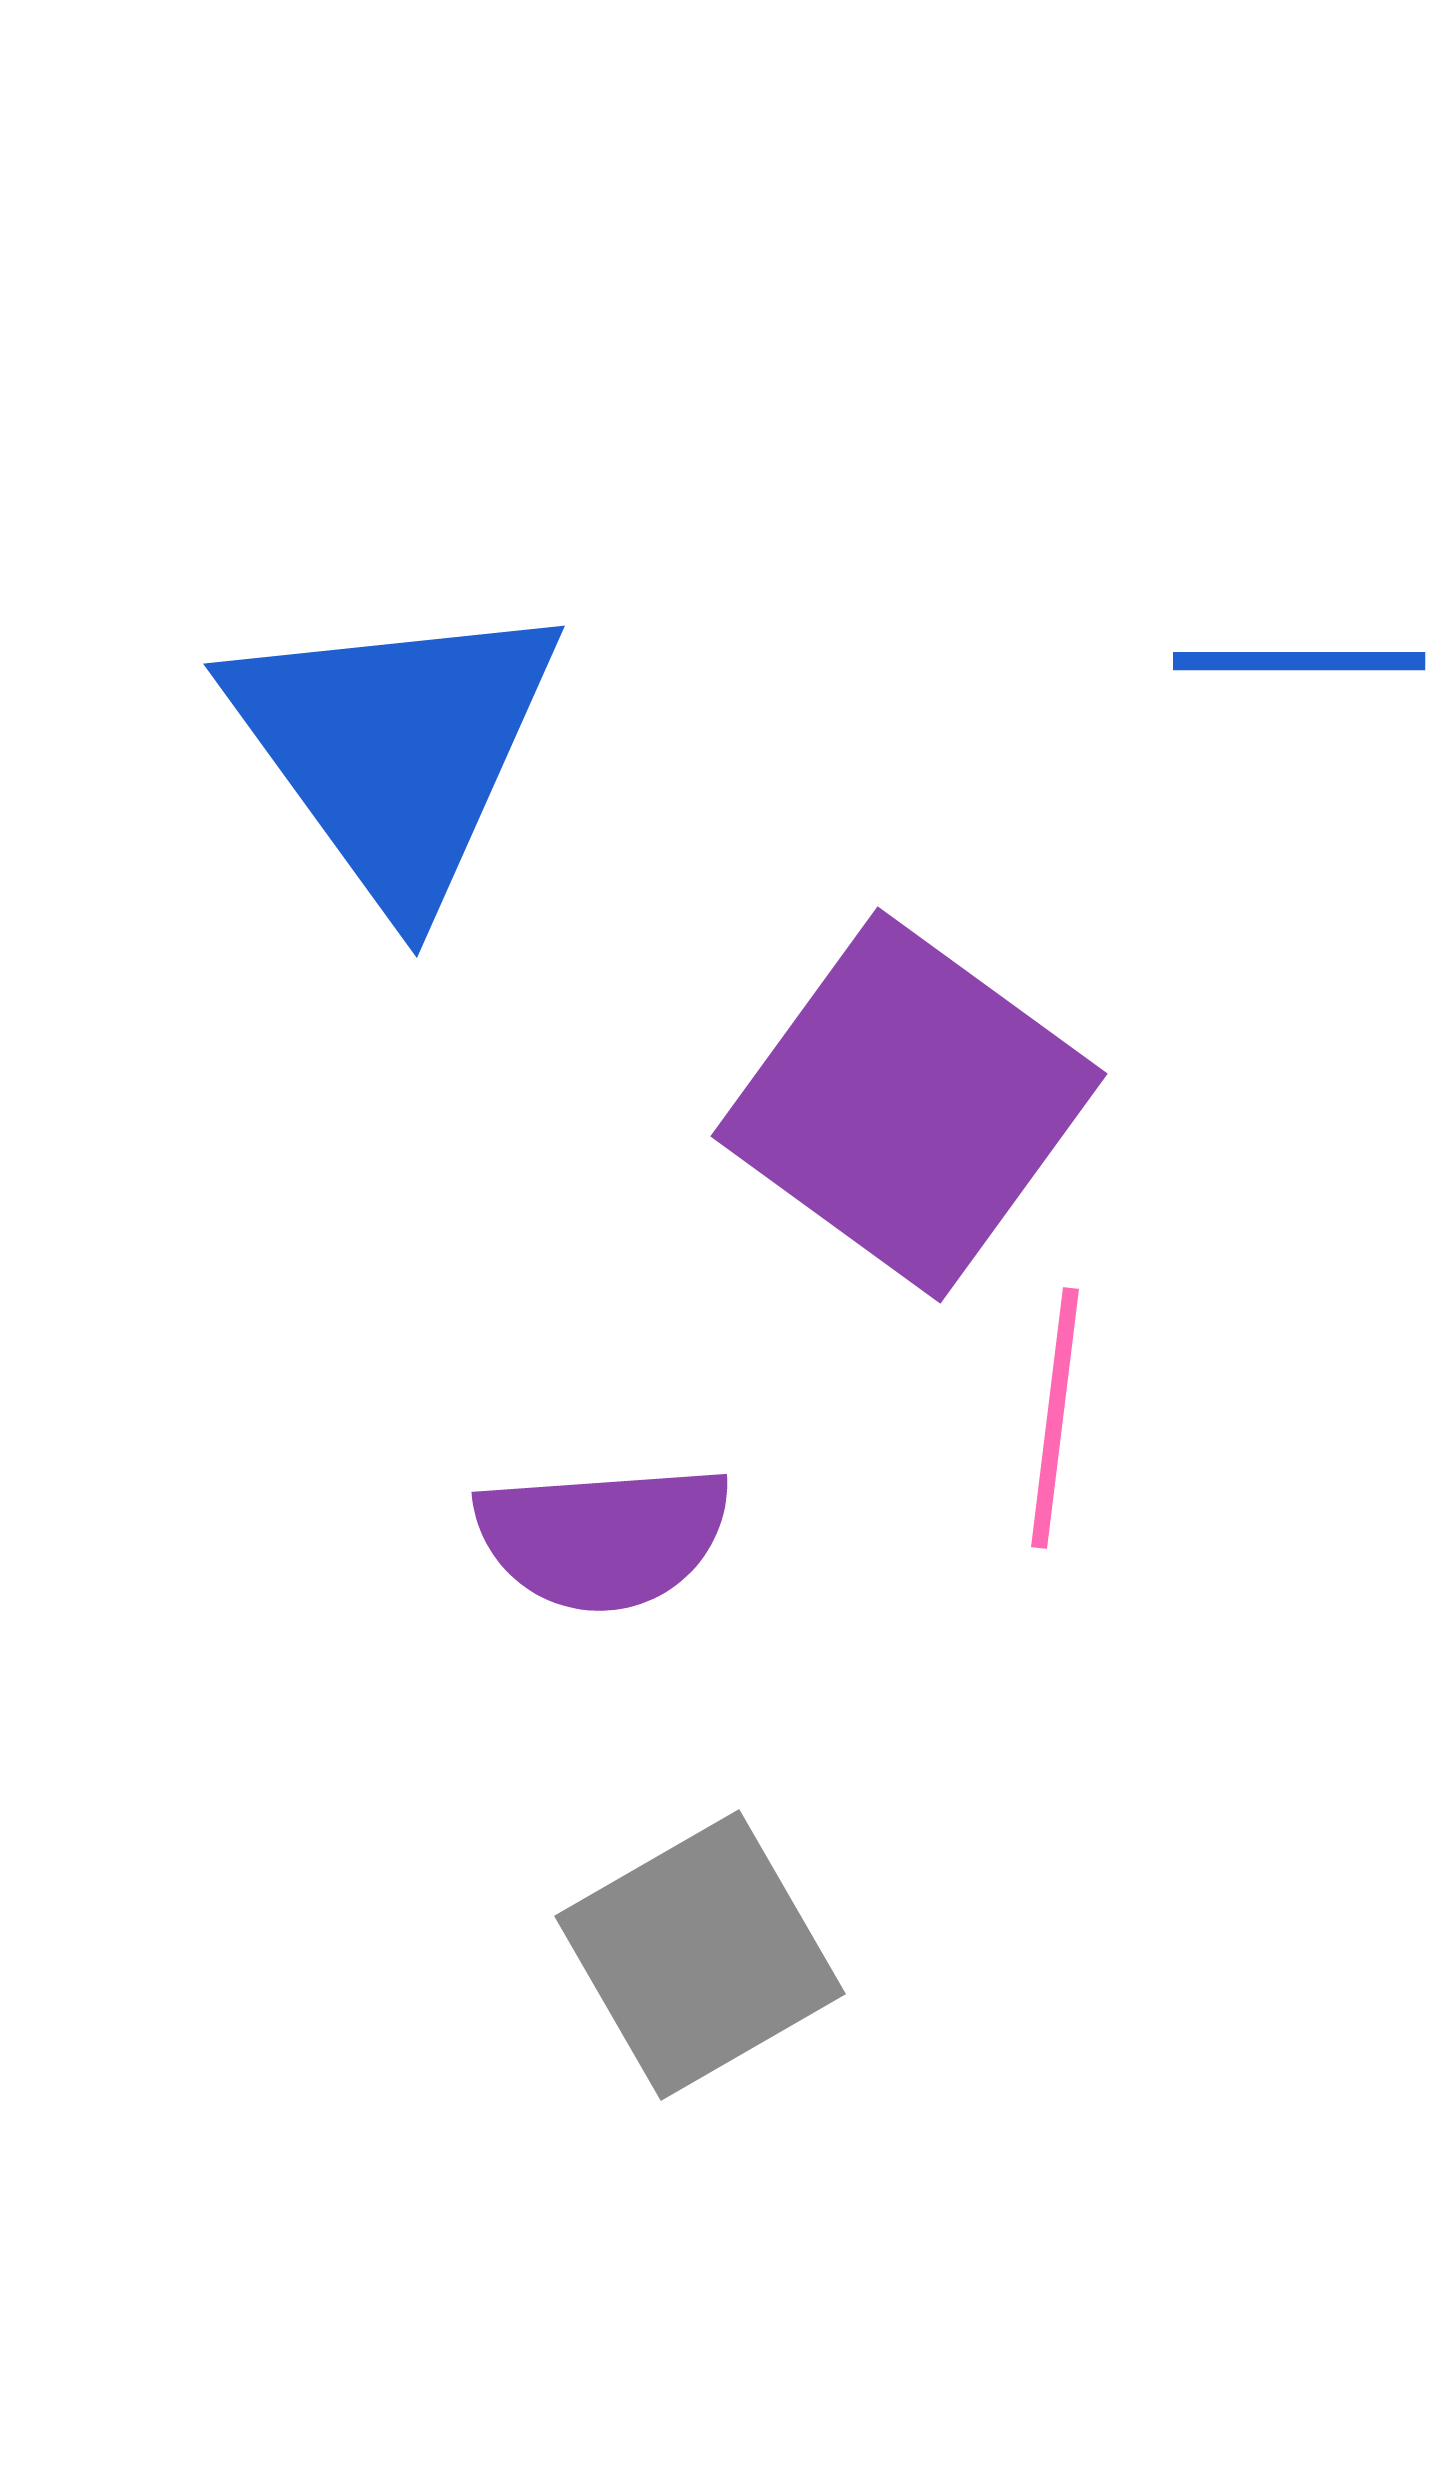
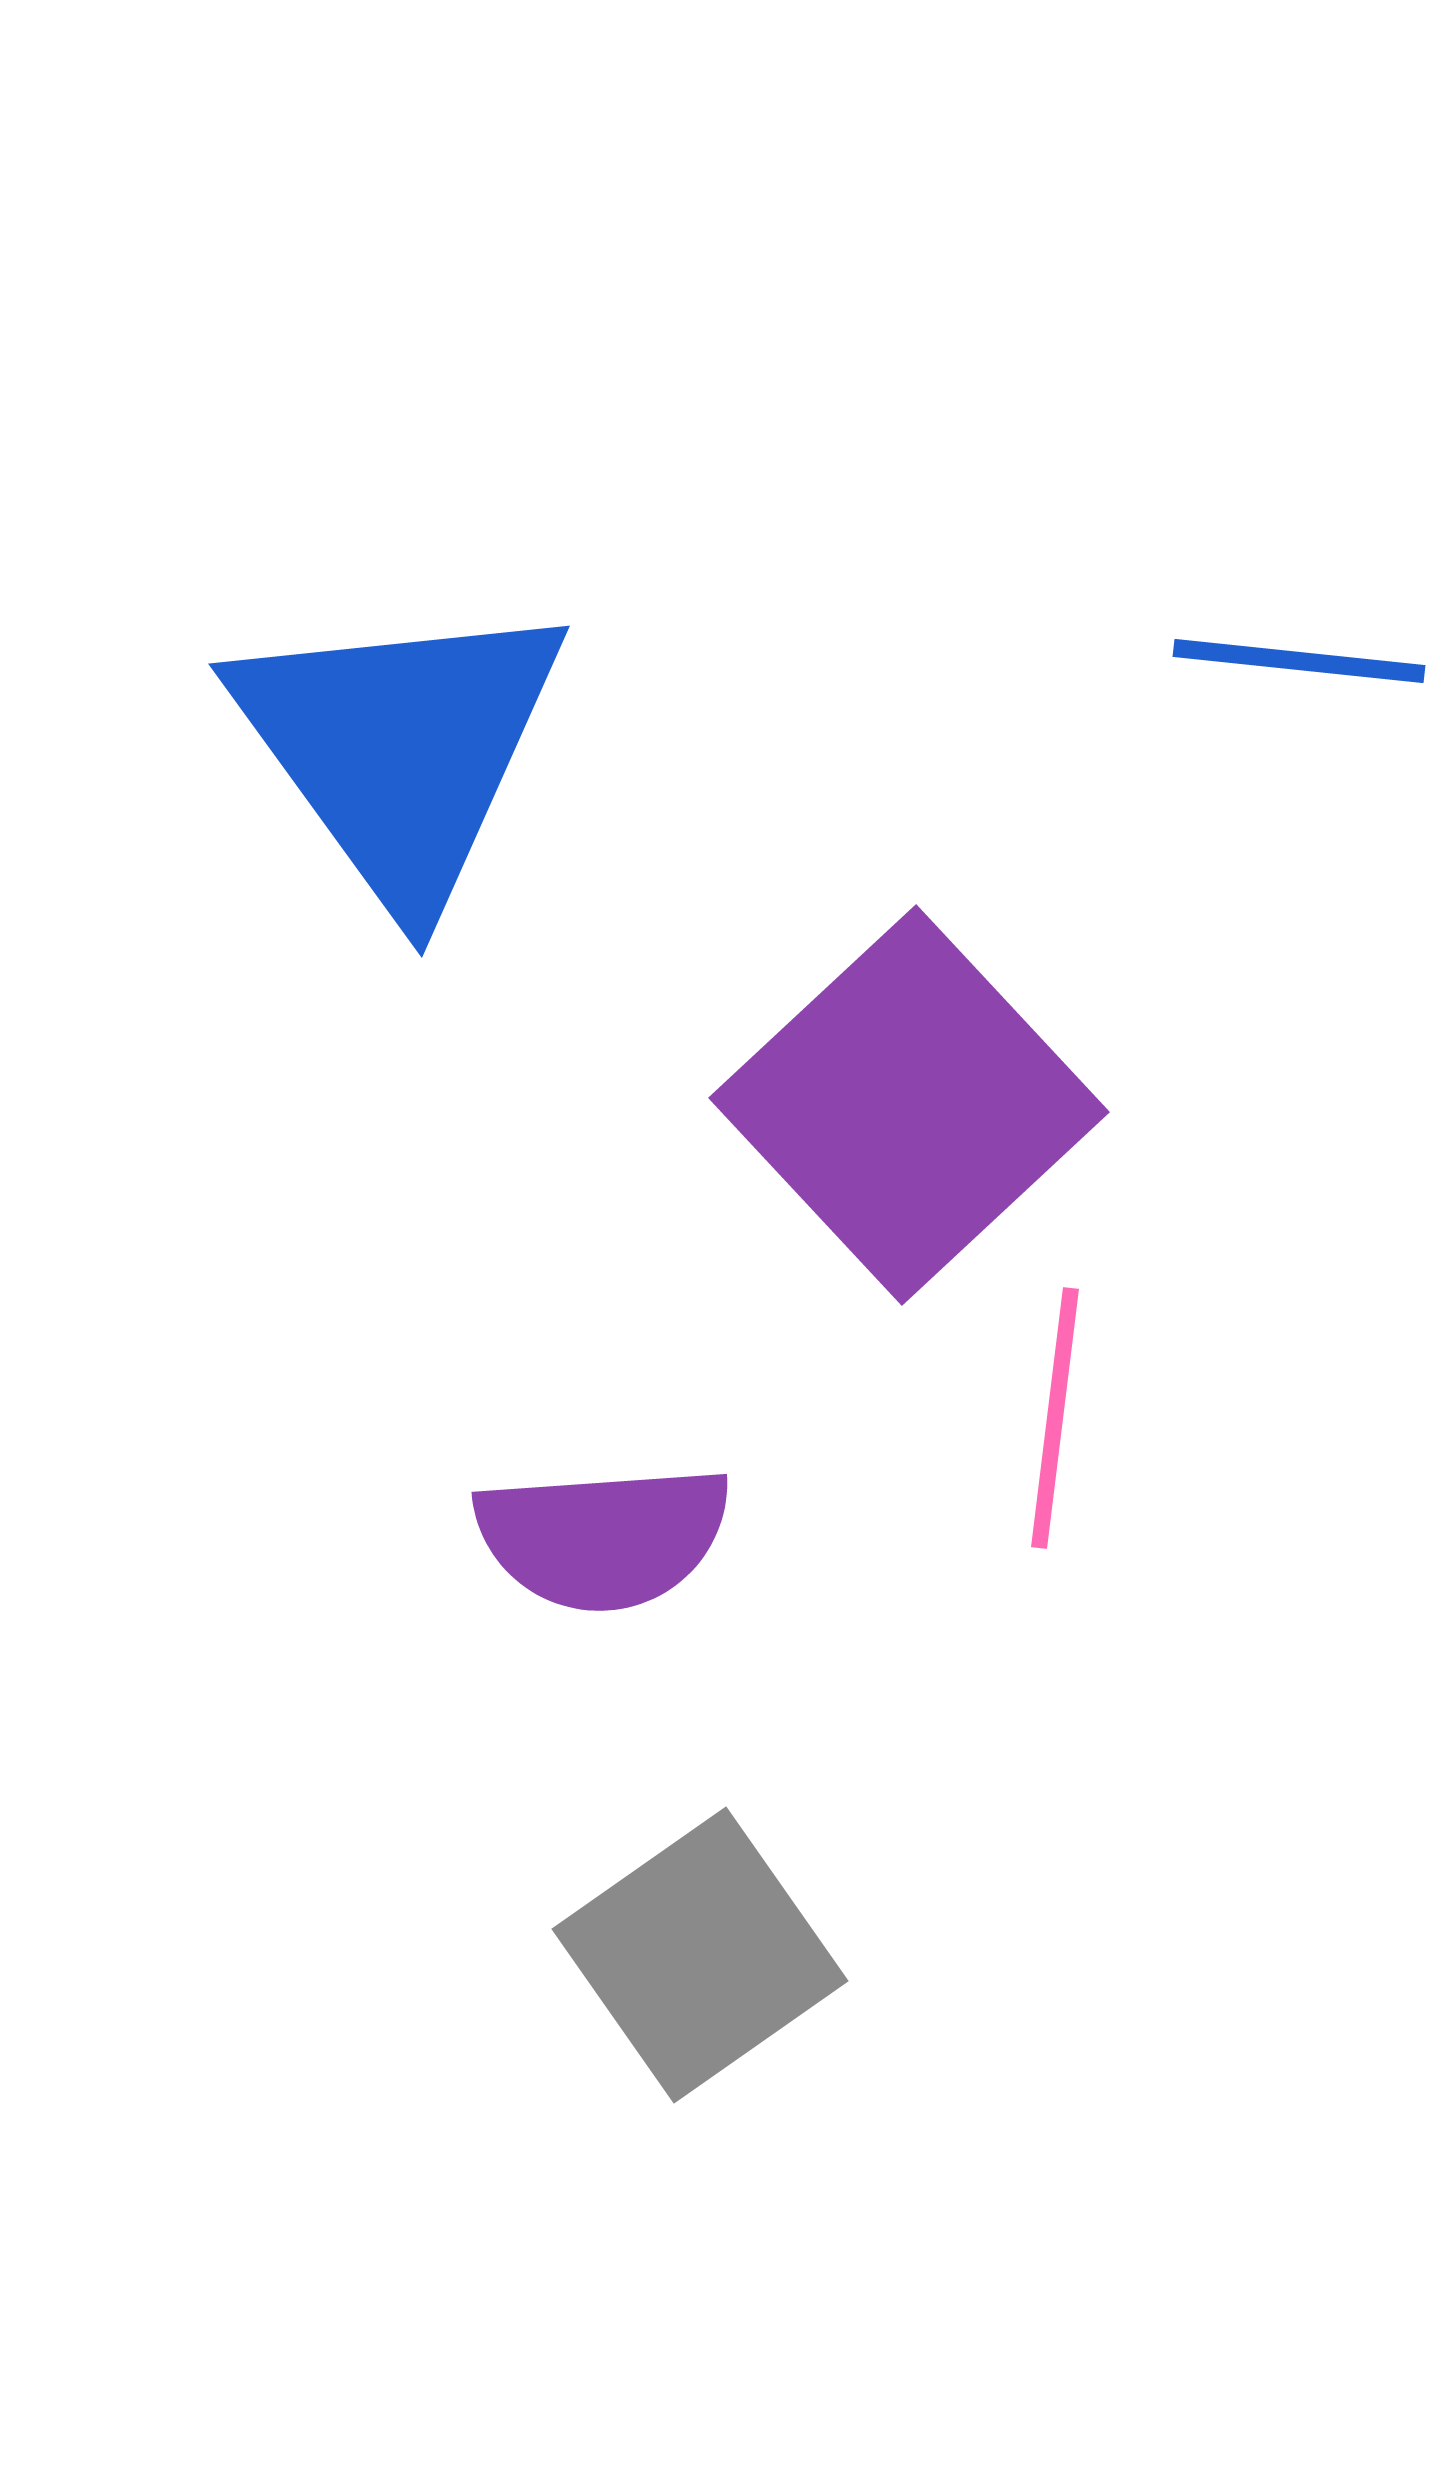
blue line: rotated 6 degrees clockwise
blue triangle: moved 5 px right
purple square: rotated 11 degrees clockwise
gray square: rotated 5 degrees counterclockwise
